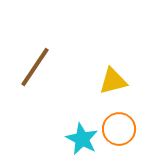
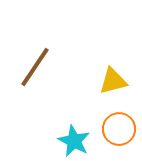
cyan star: moved 8 px left, 2 px down
